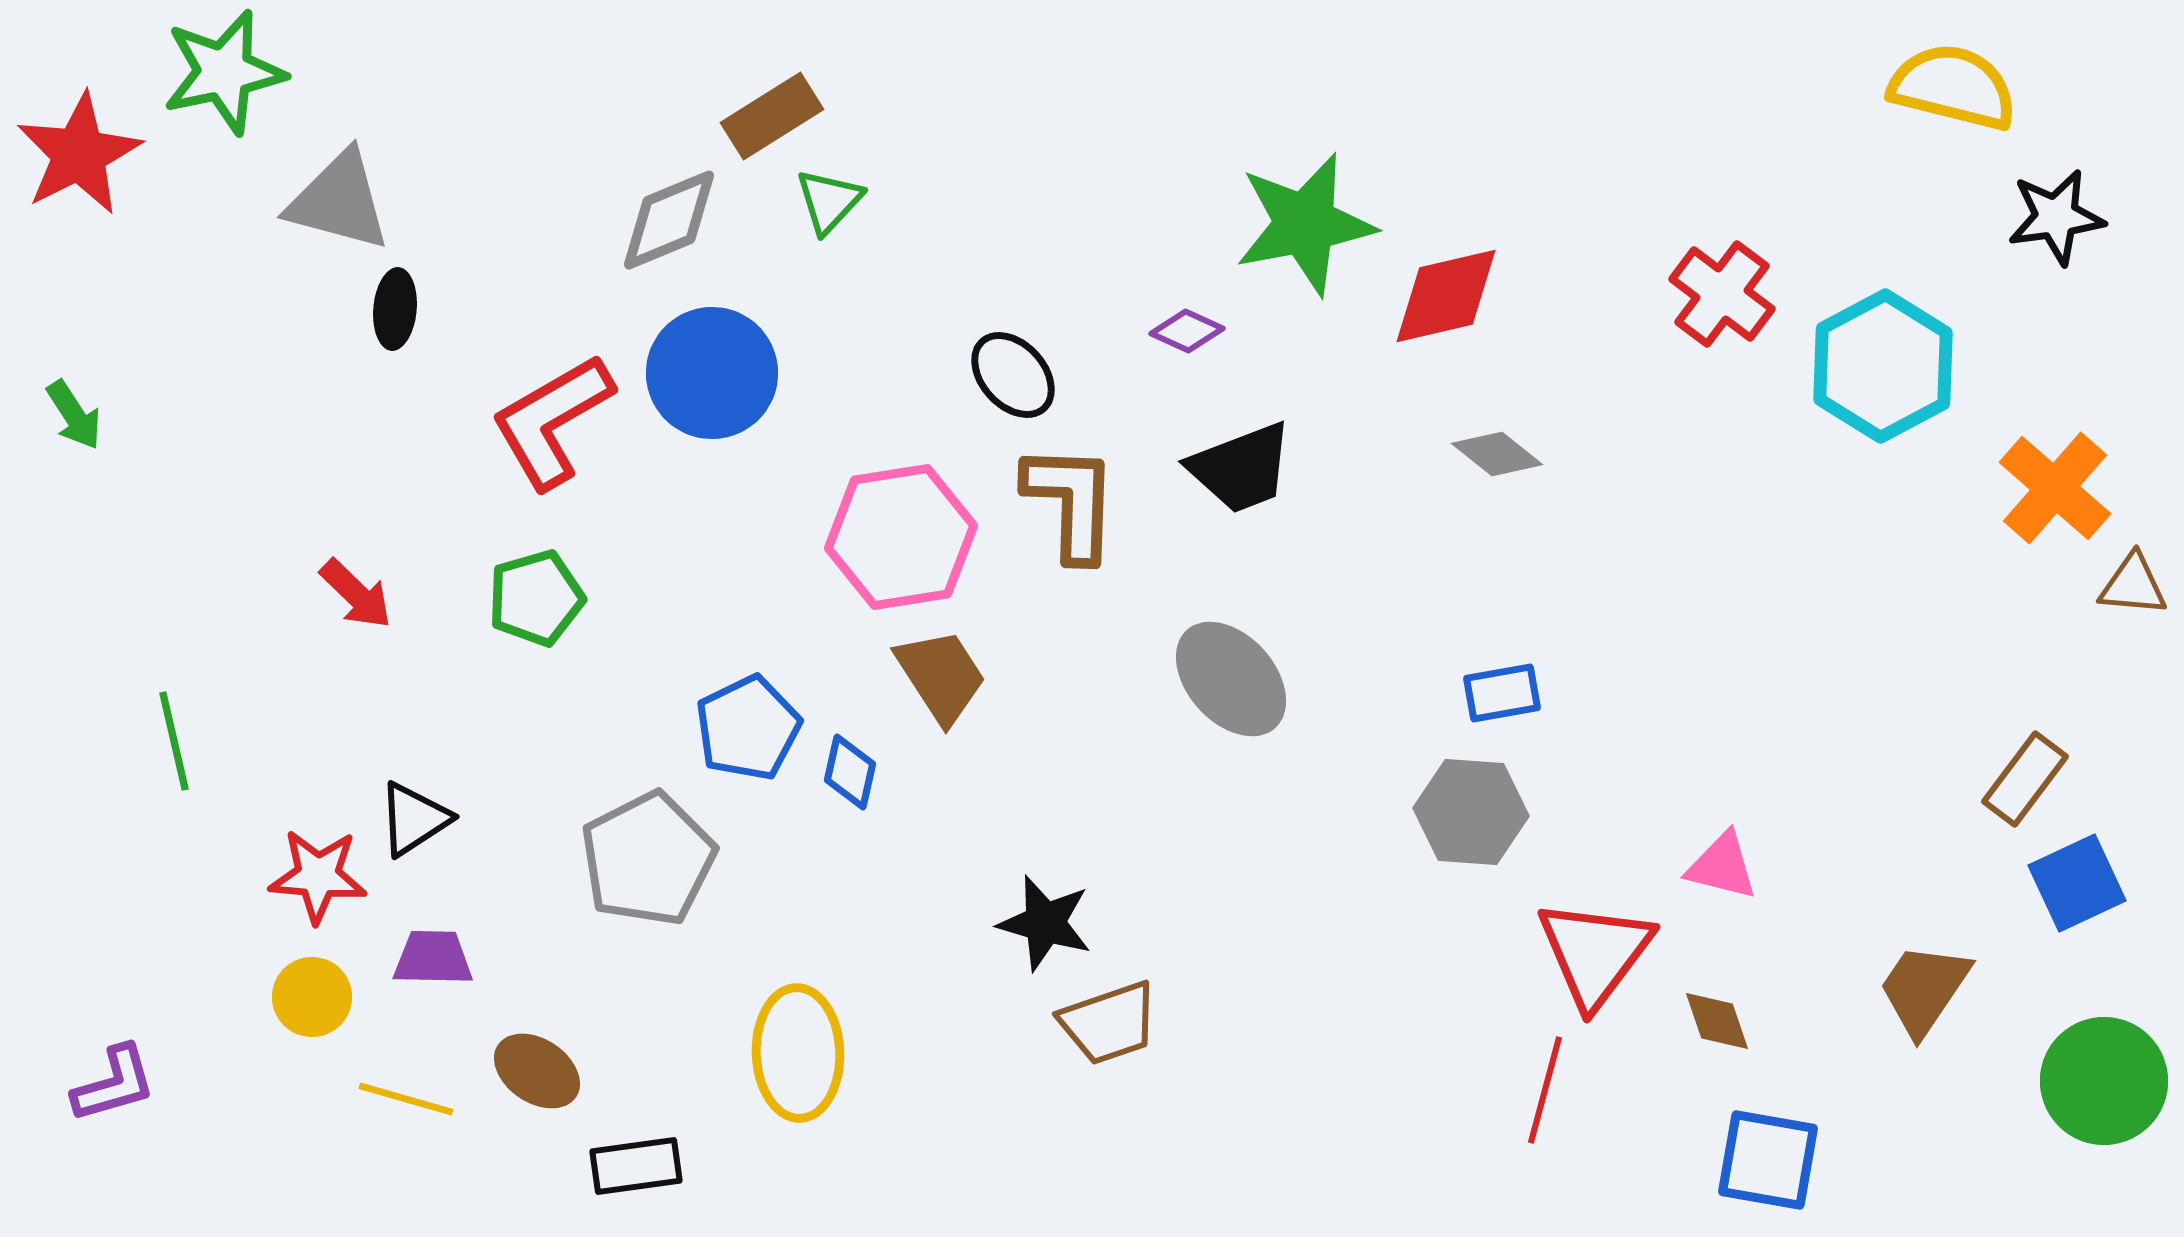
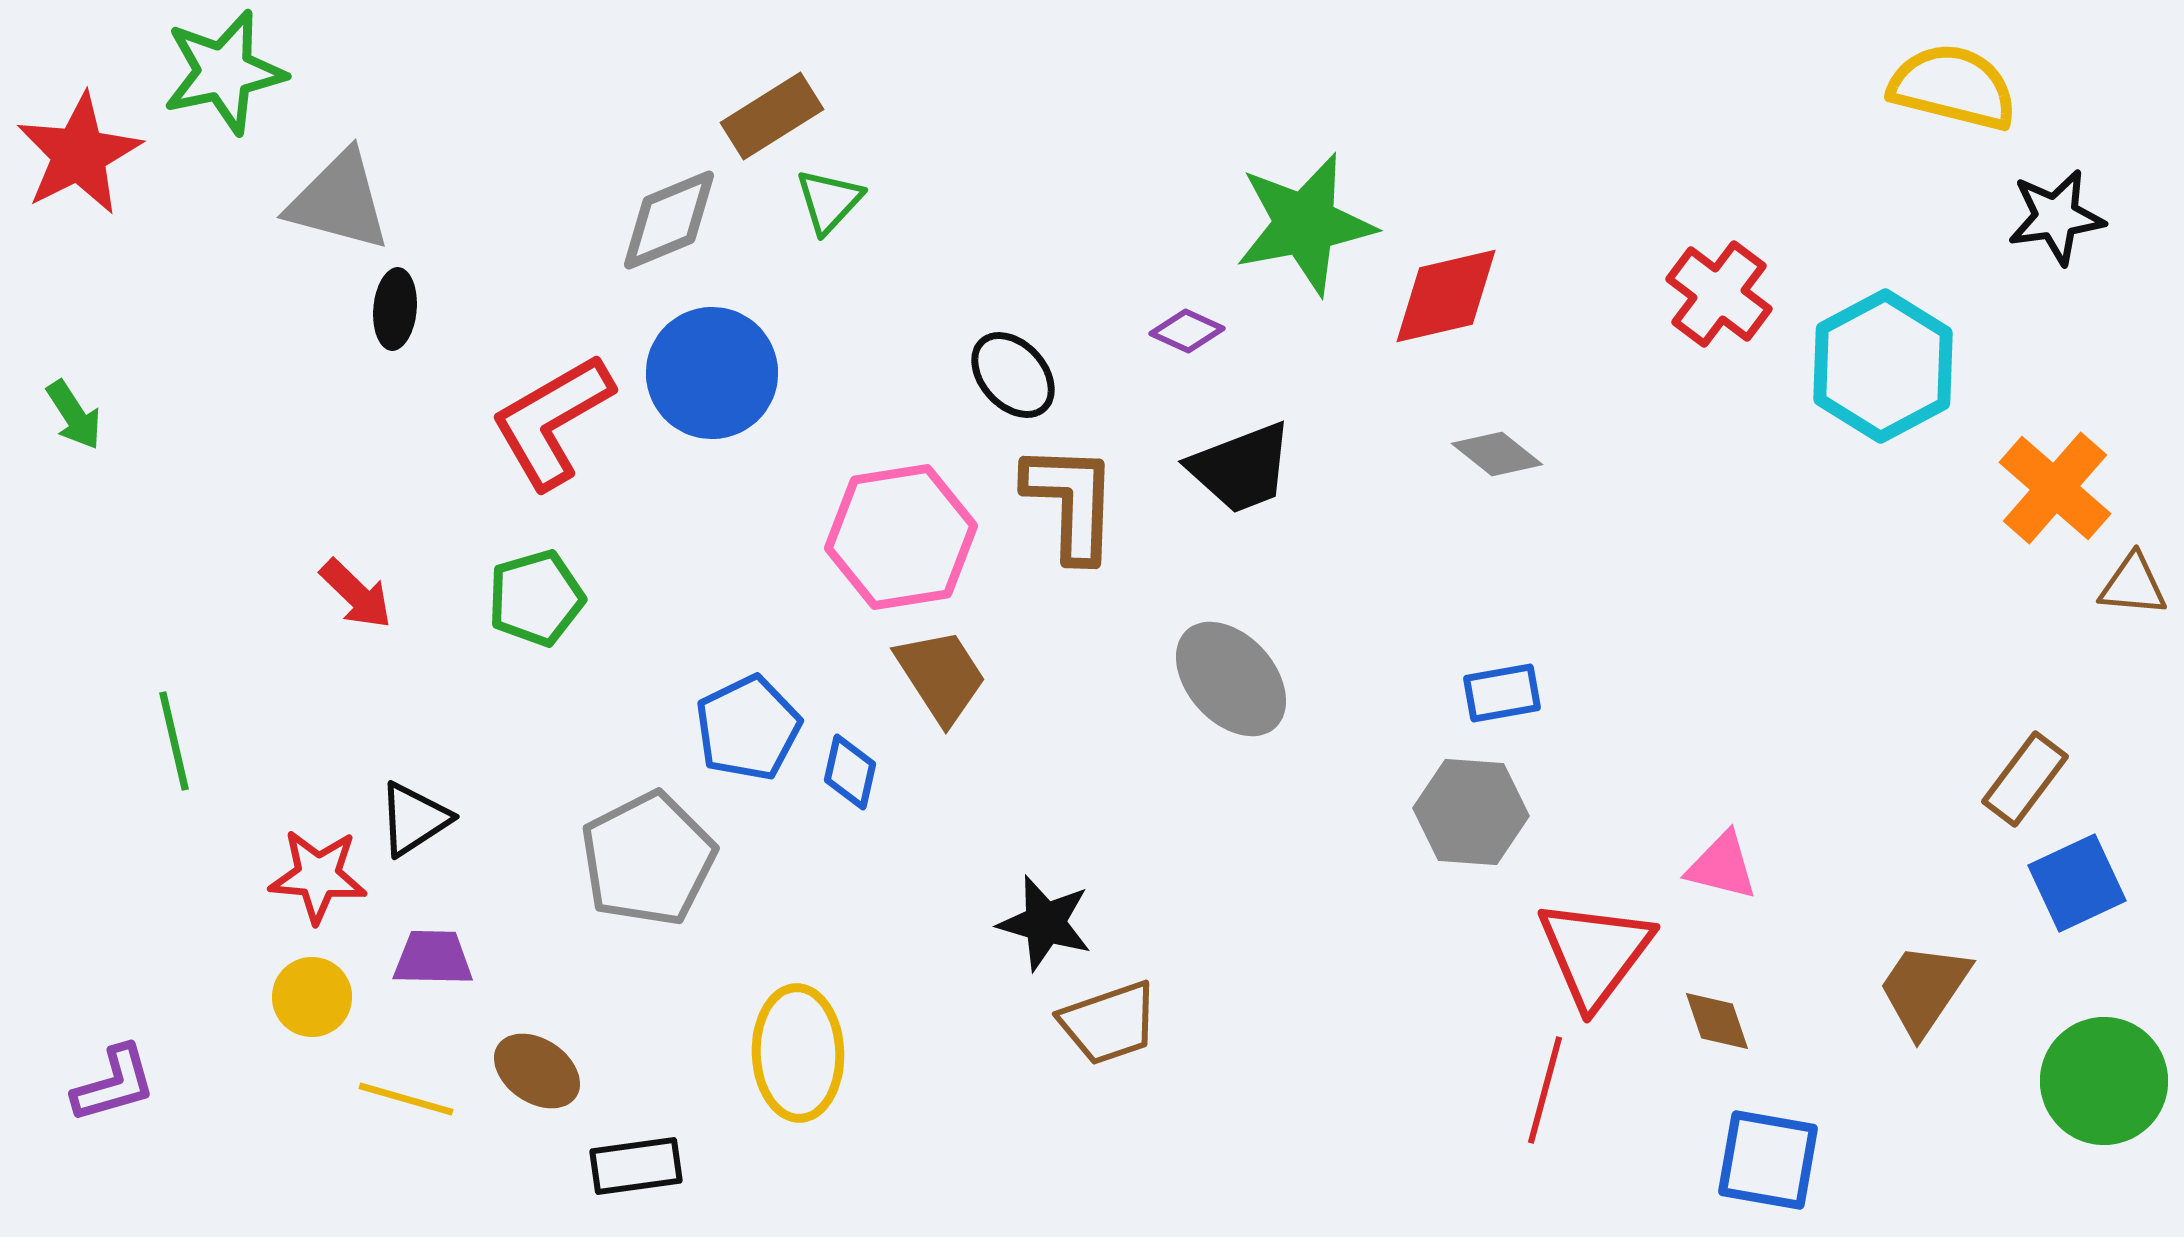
red cross at (1722, 294): moved 3 px left
